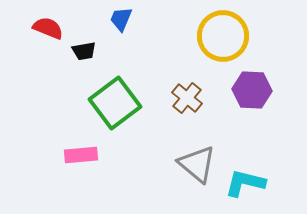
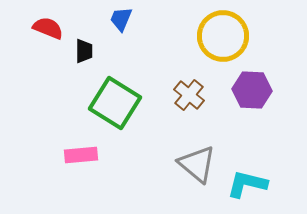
black trapezoid: rotated 80 degrees counterclockwise
brown cross: moved 2 px right, 3 px up
green square: rotated 21 degrees counterclockwise
cyan L-shape: moved 2 px right, 1 px down
